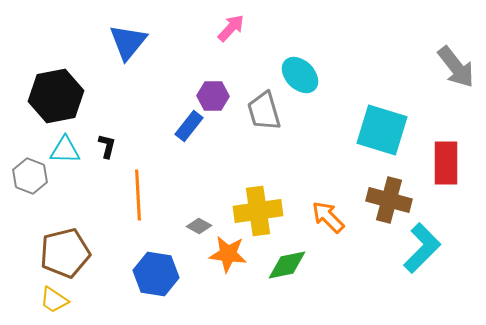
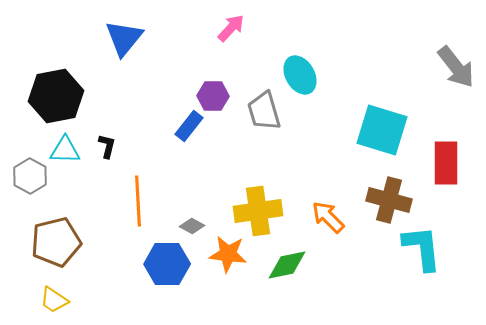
blue triangle: moved 4 px left, 4 px up
cyan ellipse: rotated 15 degrees clockwise
gray hexagon: rotated 8 degrees clockwise
orange line: moved 6 px down
gray diamond: moved 7 px left
cyan L-shape: rotated 51 degrees counterclockwise
brown pentagon: moved 9 px left, 11 px up
blue hexagon: moved 11 px right, 10 px up; rotated 9 degrees counterclockwise
